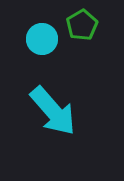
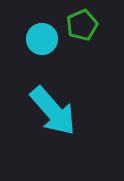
green pentagon: rotated 8 degrees clockwise
